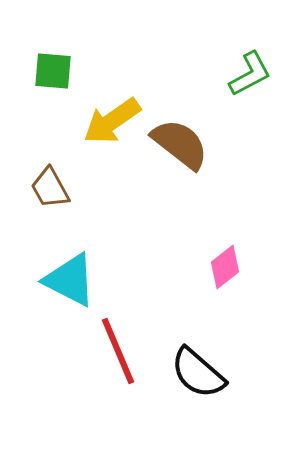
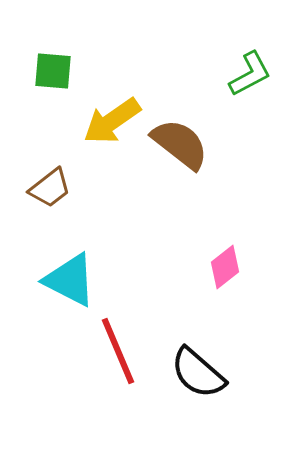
brown trapezoid: rotated 99 degrees counterclockwise
